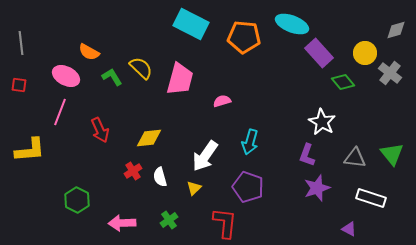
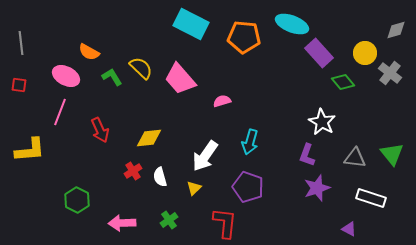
pink trapezoid: rotated 124 degrees clockwise
